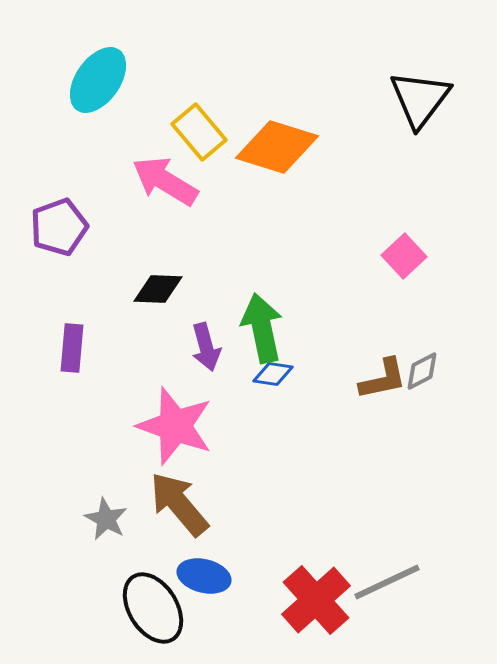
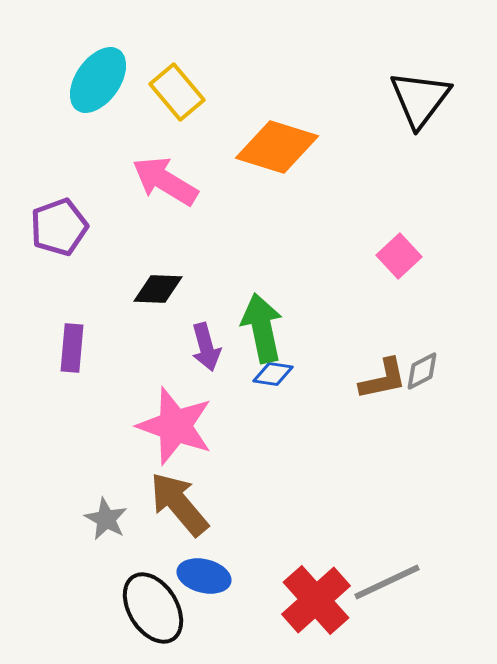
yellow rectangle: moved 22 px left, 40 px up
pink square: moved 5 px left
